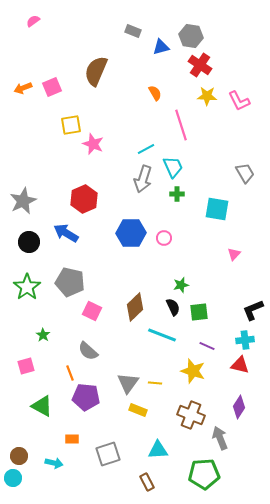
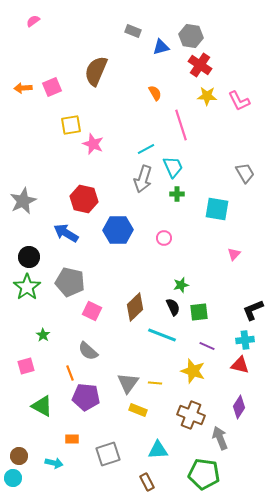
orange arrow at (23, 88): rotated 18 degrees clockwise
red hexagon at (84, 199): rotated 24 degrees counterclockwise
blue hexagon at (131, 233): moved 13 px left, 3 px up
black circle at (29, 242): moved 15 px down
green pentagon at (204, 474): rotated 12 degrees clockwise
